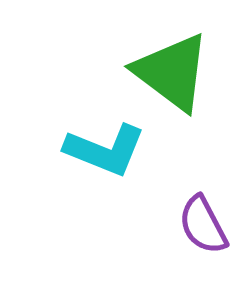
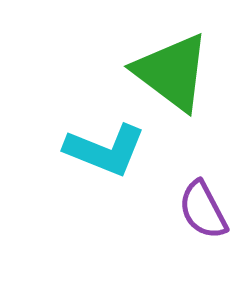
purple semicircle: moved 15 px up
